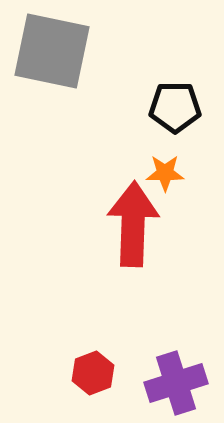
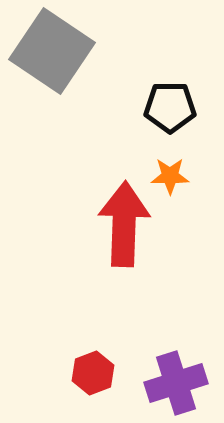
gray square: rotated 22 degrees clockwise
black pentagon: moved 5 px left
orange star: moved 5 px right, 3 px down
red arrow: moved 9 px left
